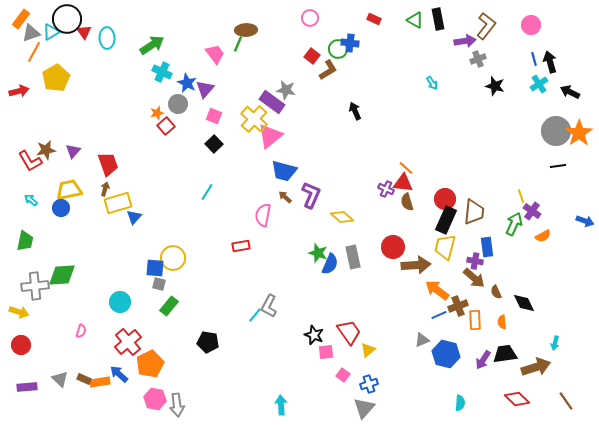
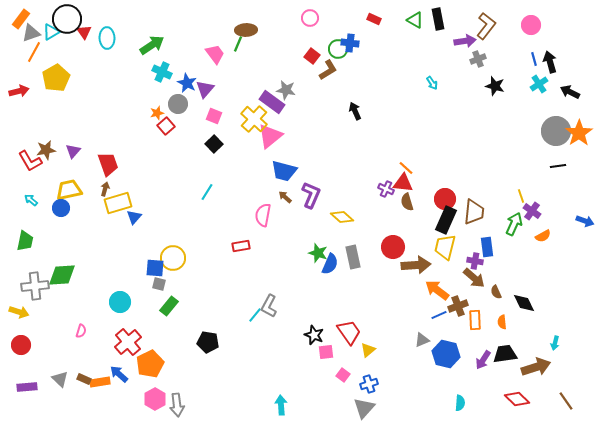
pink hexagon at (155, 399): rotated 20 degrees clockwise
